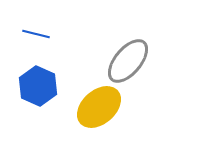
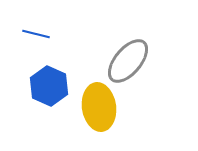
blue hexagon: moved 11 px right
yellow ellipse: rotated 57 degrees counterclockwise
